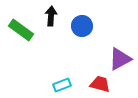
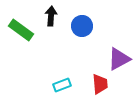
purple triangle: moved 1 px left
red trapezoid: rotated 70 degrees clockwise
